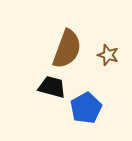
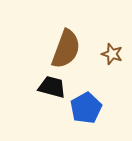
brown semicircle: moved 1 px left
brown star: moved 4 px right, 1 px up
